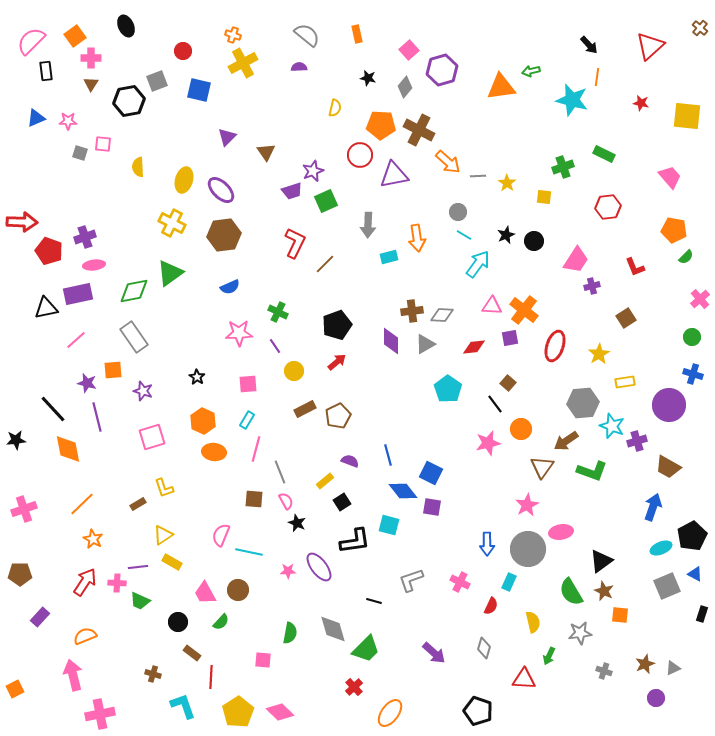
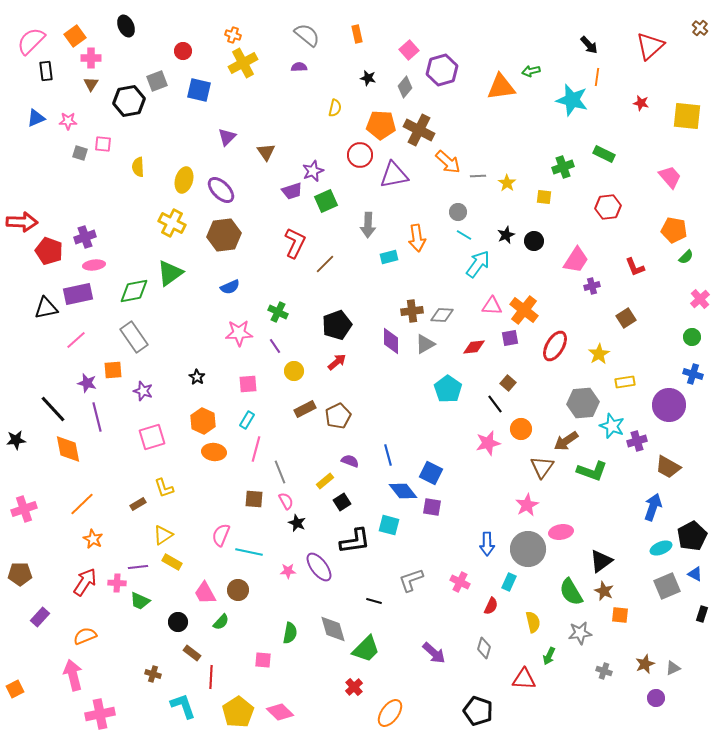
red ellipse at (555, 346): rotated 12 degrees clockwise
